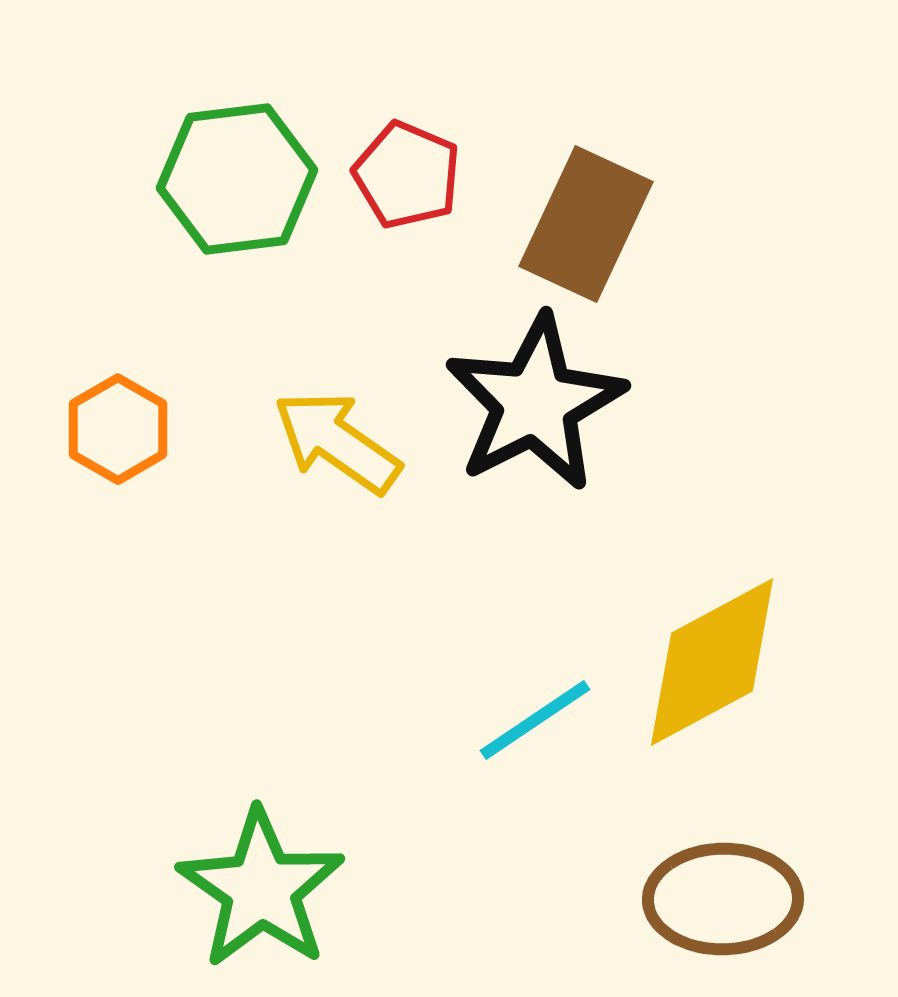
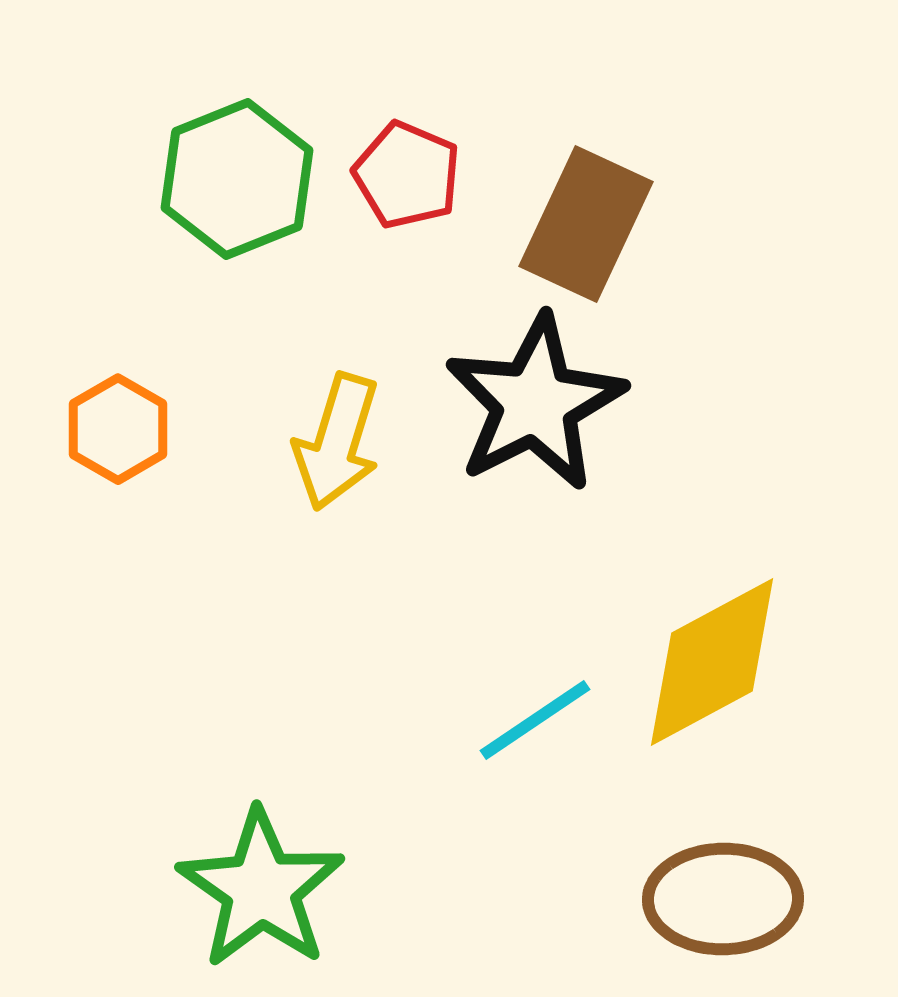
green hexagon: rotated 15 degrees counterclockwise
yellow arrow: rotated 108 degrees counterclockwise
